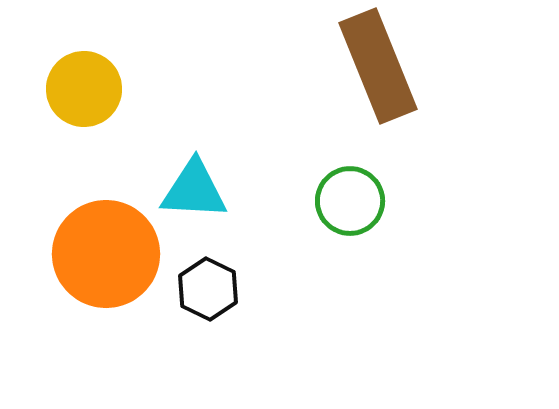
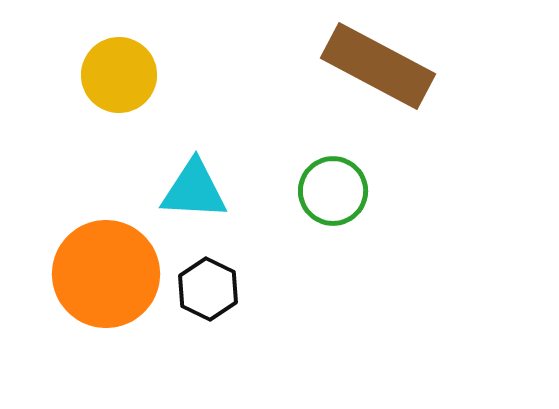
brown rectangle: rotated 40 degrees counterclockwise
yellow circle: moved 35 px right, 14 px up
green circle: moved 17 px left, 10 px up
orange circle: moved 20 px down
